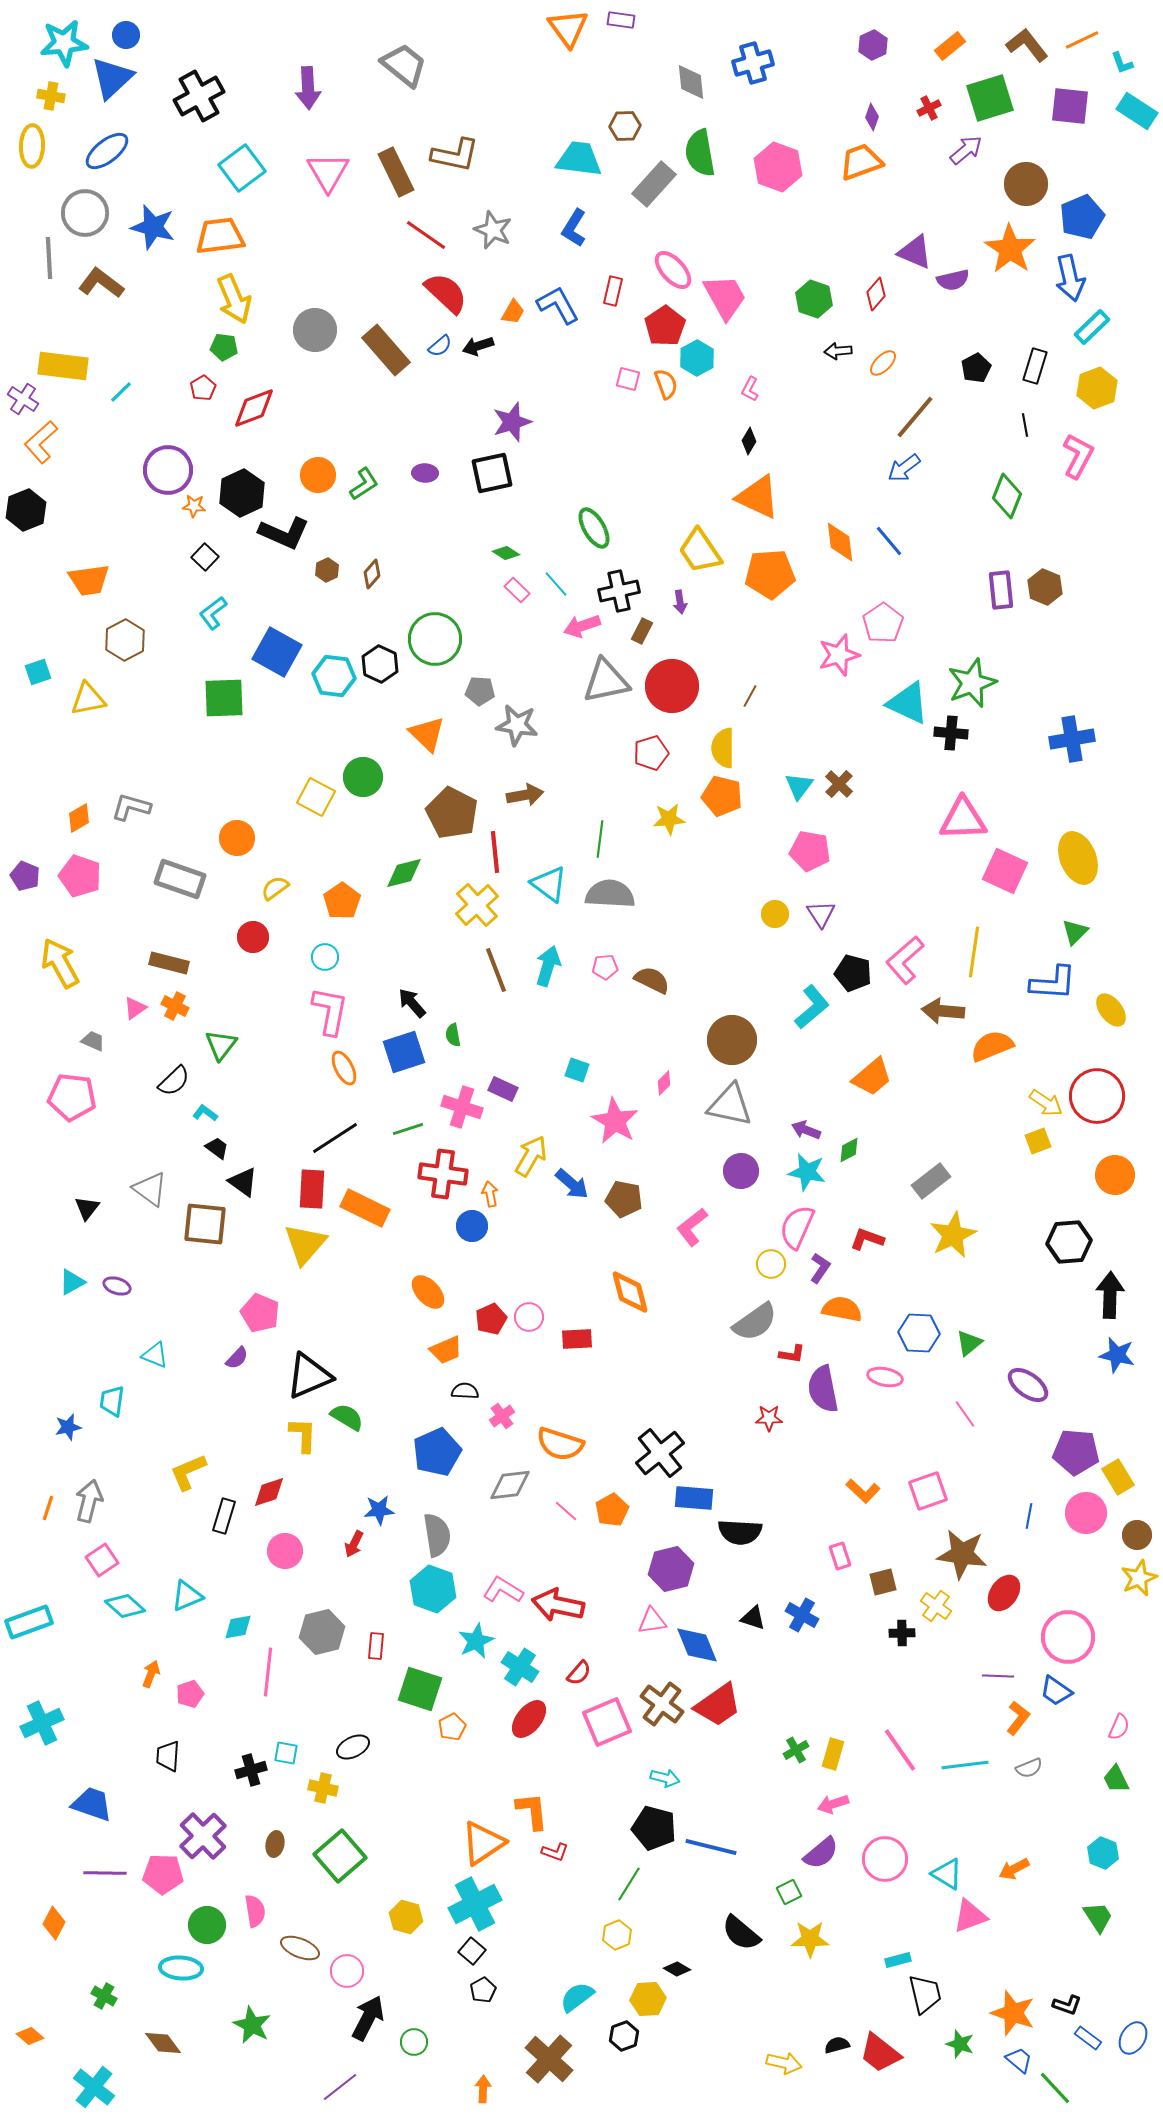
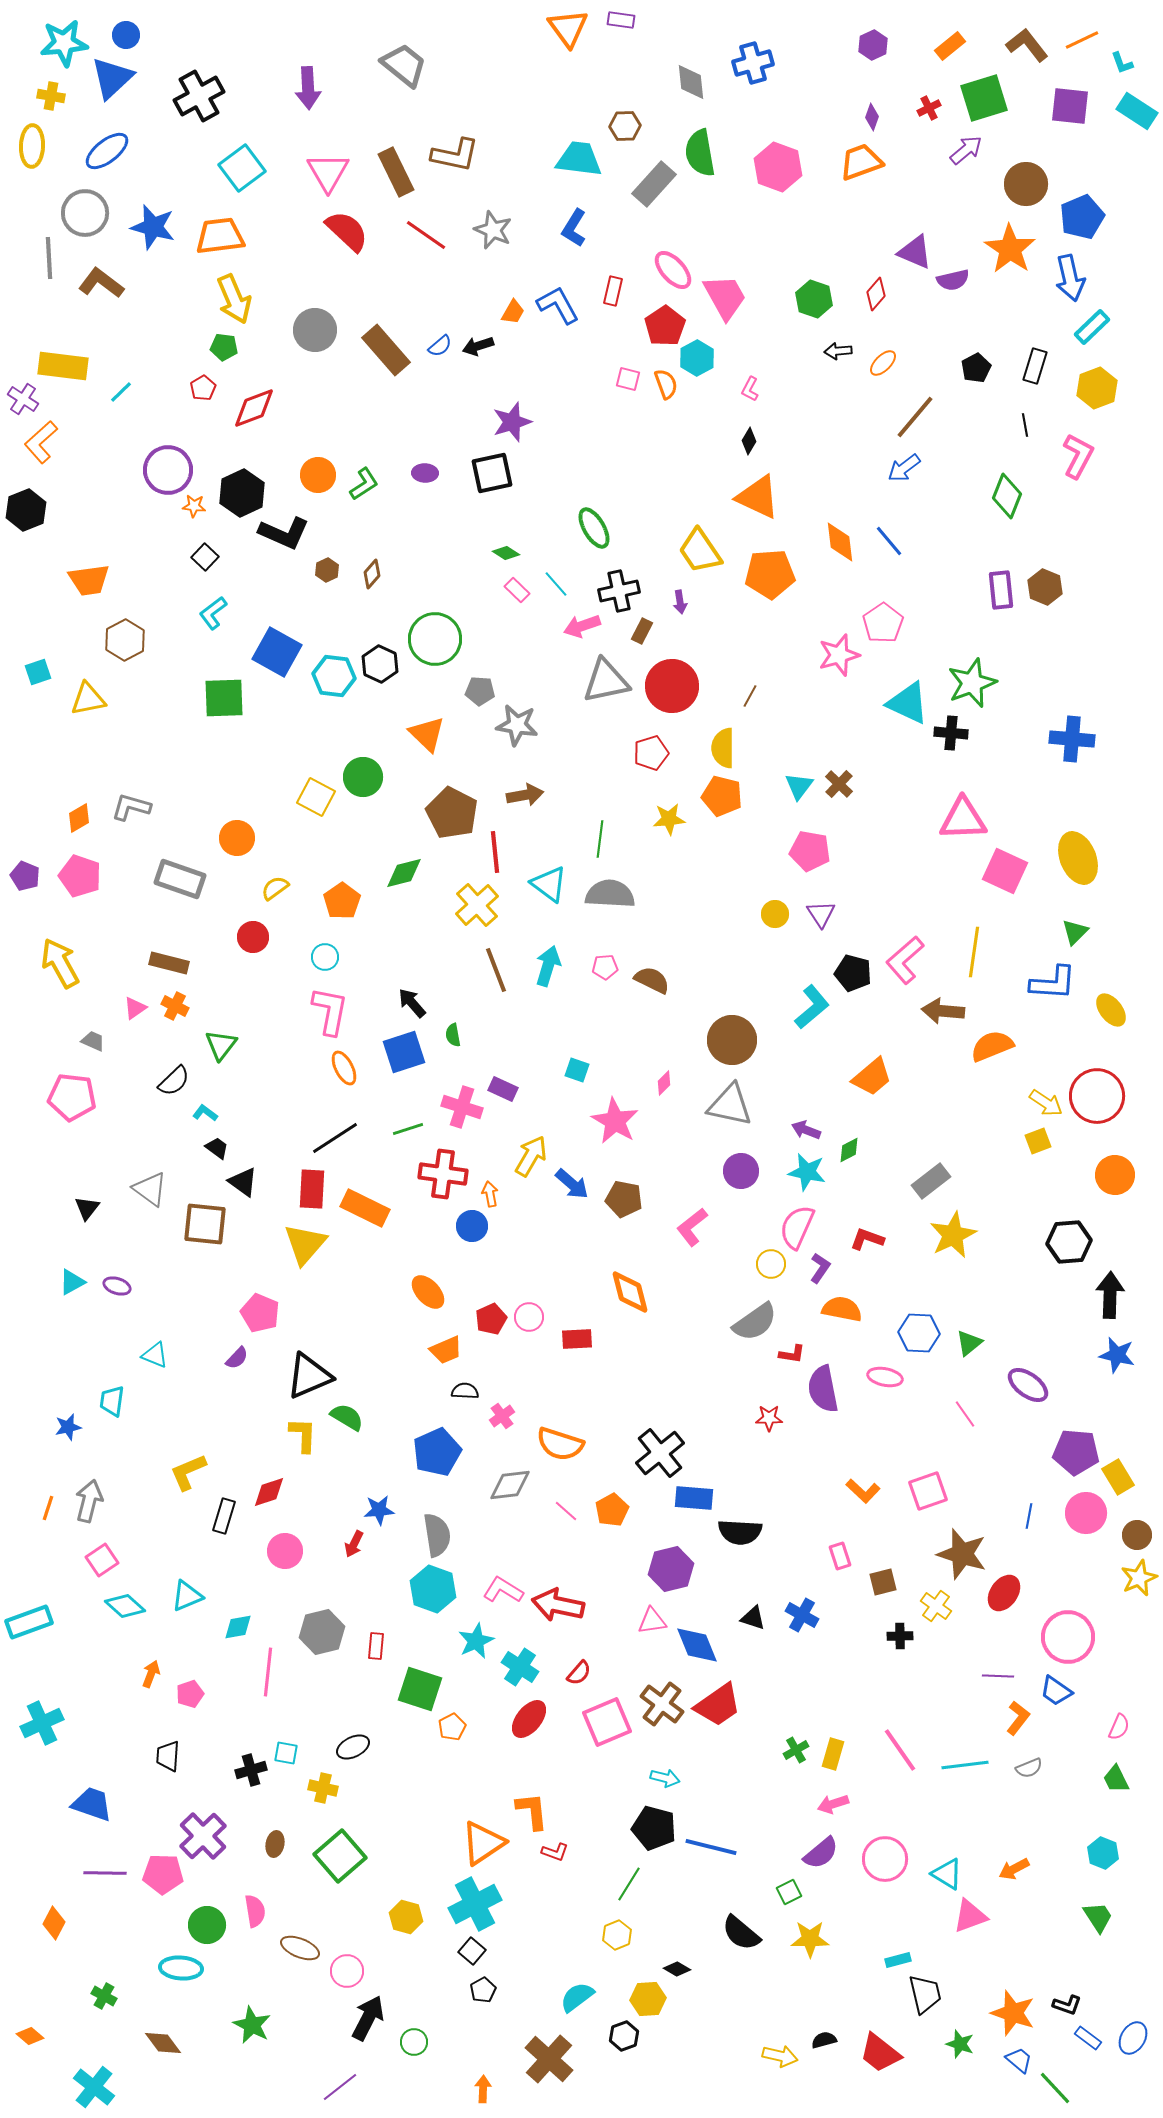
green square at (990, 98): moved 6 px left
red semicircle at (446, 293): moved 99 px left, 62 px up
blue cross at (1072, 739): rotated 15 degrees clockwise
brown star at (962, 1554): rotated 9 degrees clockwise
black cross at (902, 1633): moved 2 px left, 3 px down
black semicircle at (837, 2045): moved 13 px left, 5 px up
yellow arrow at (784, 2063): moved 4 px left, 7 px up
